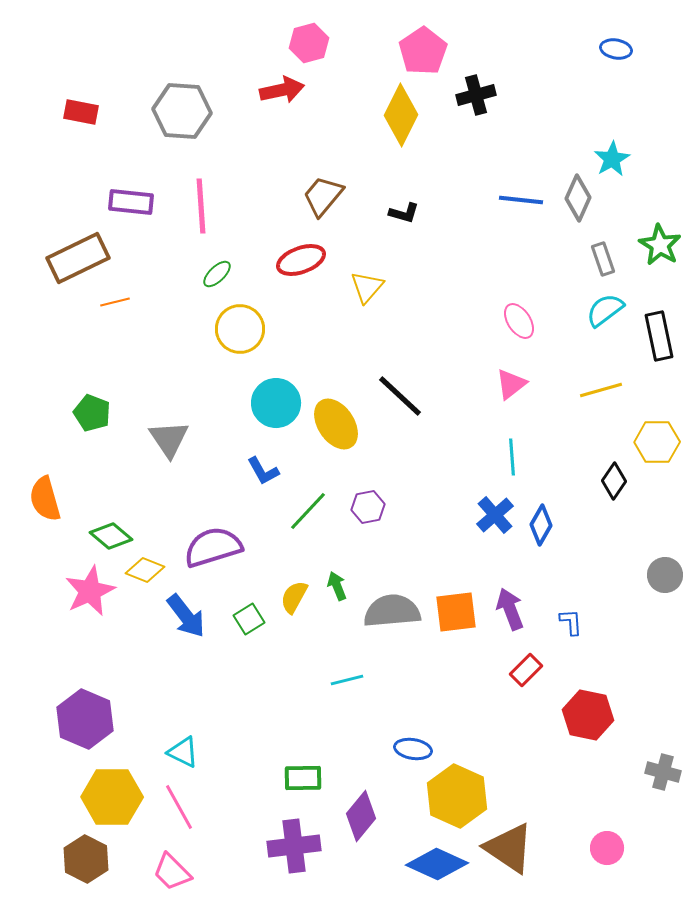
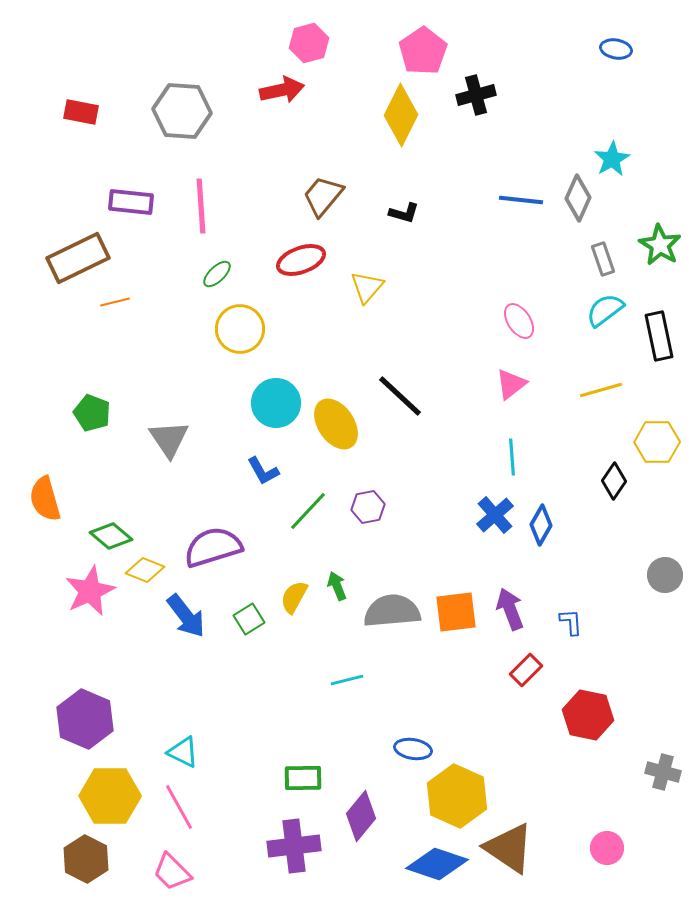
yellow hexagon at (112, 797): moved 2 px left, 1 px up
blue diamond at (437, 864): rotated 6 degrees counterclockwise
